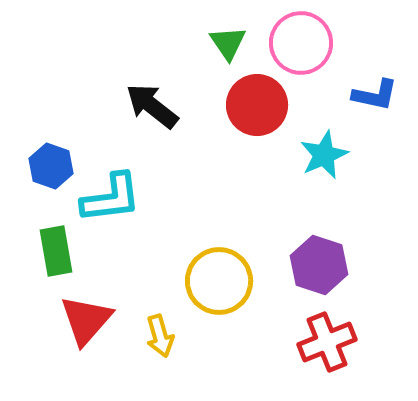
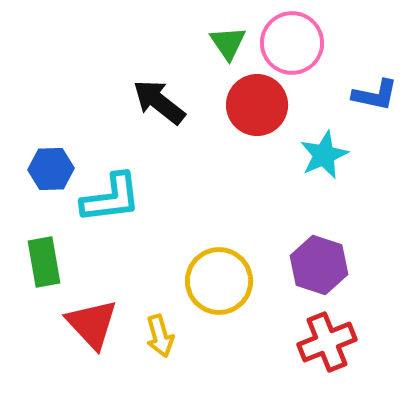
pink circle: moved 9 px left
black arrow: moved 7 px right, 4 px up
blue hexagon: moved 3 px down; rotated 21 degrees counterclockwise
green rectangle: moved 12 px left, 11 px down
red triangle: moved 6 px right, 4 px down; rotated 24 degrees counterclockwise
